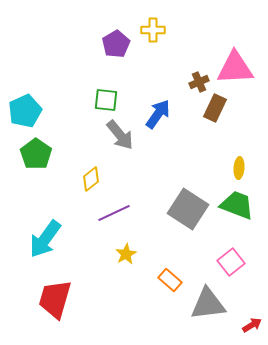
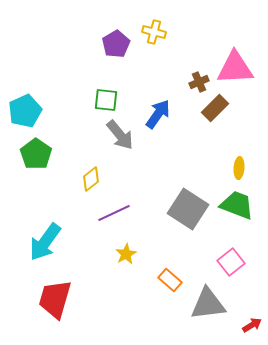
yellow cross: moved 1 px right, 2 px down; rotated 15 degrees clockwise
brown rectangle: rotated 20 degrees clockwise
cyan arrow: moved 3 px down
